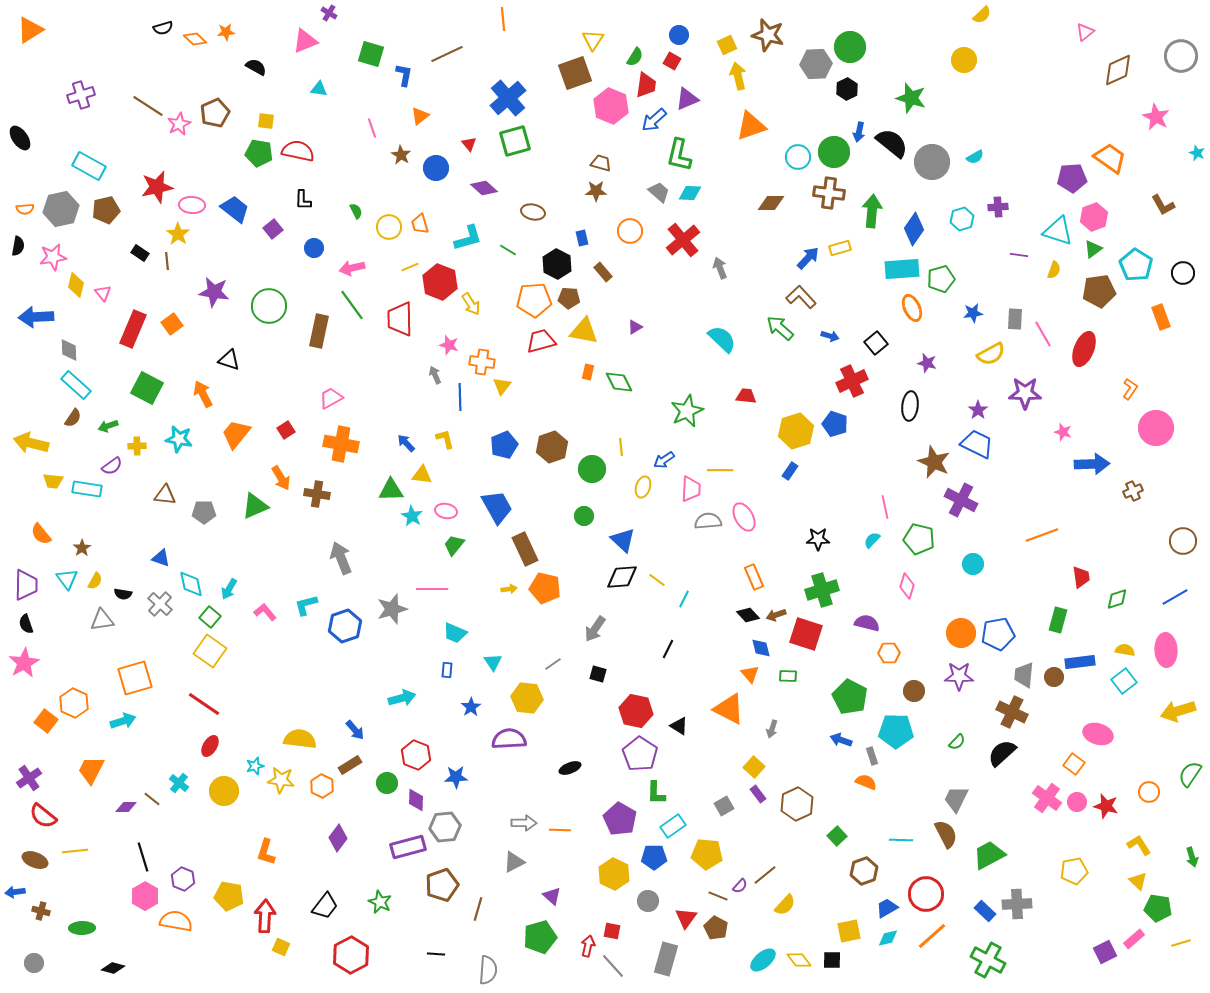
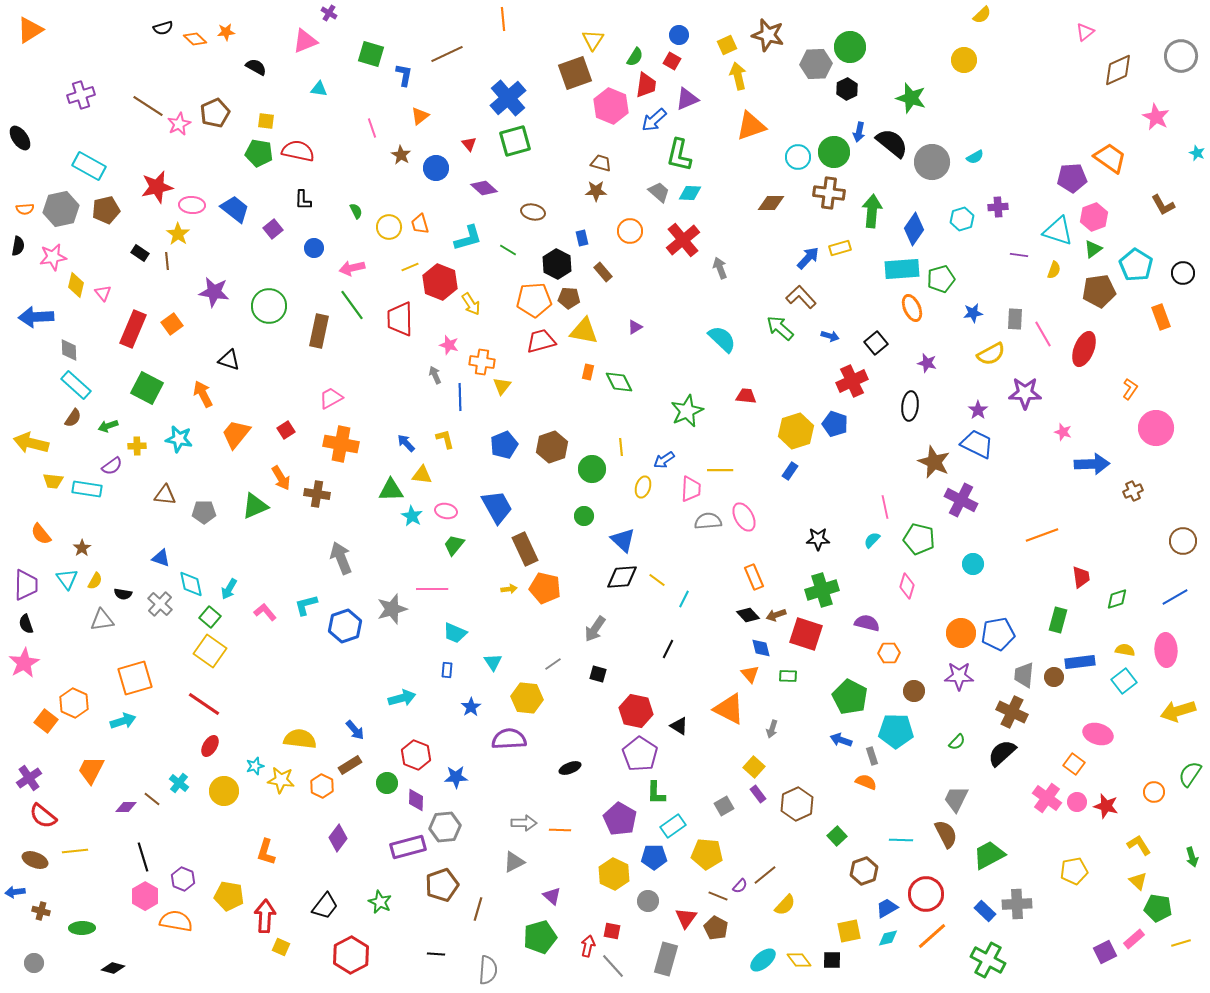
orange circle at (1149, 792): moved 5 px right
